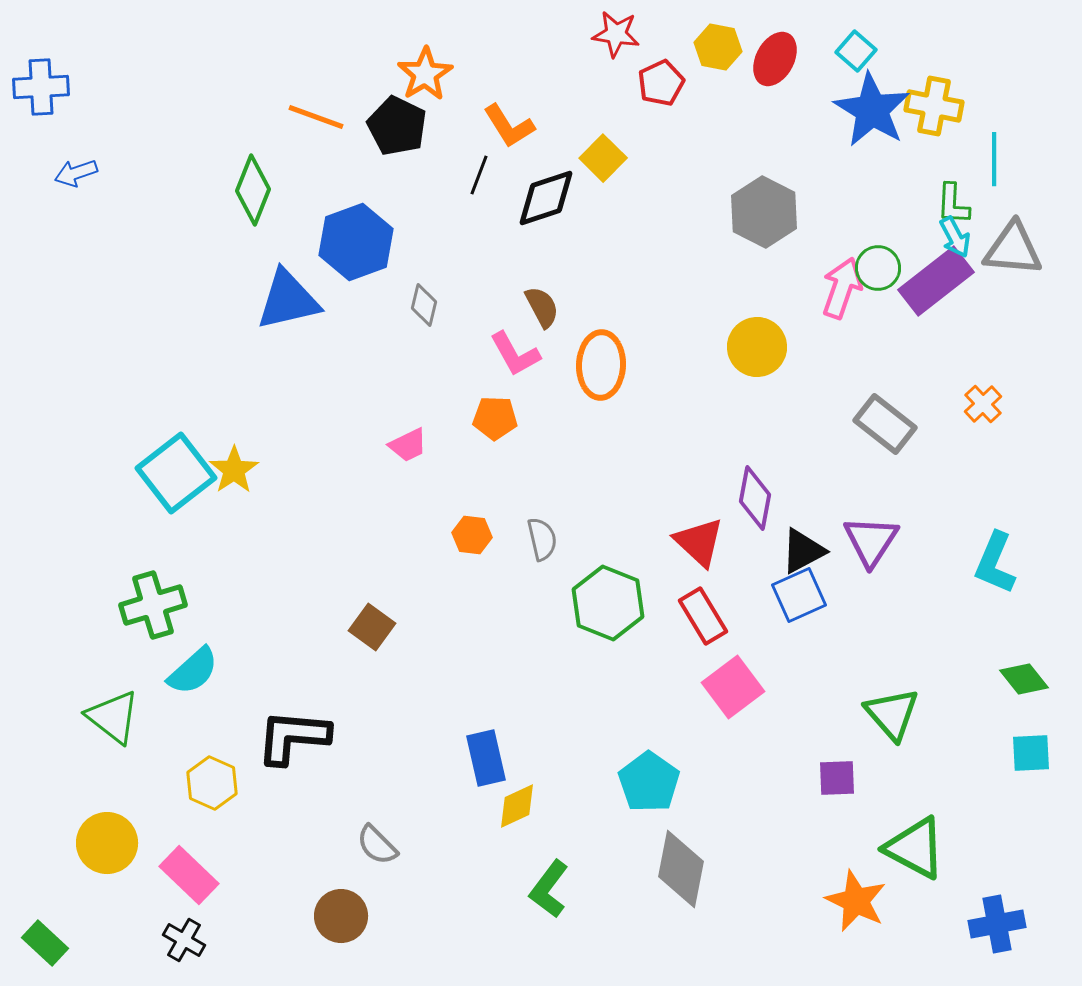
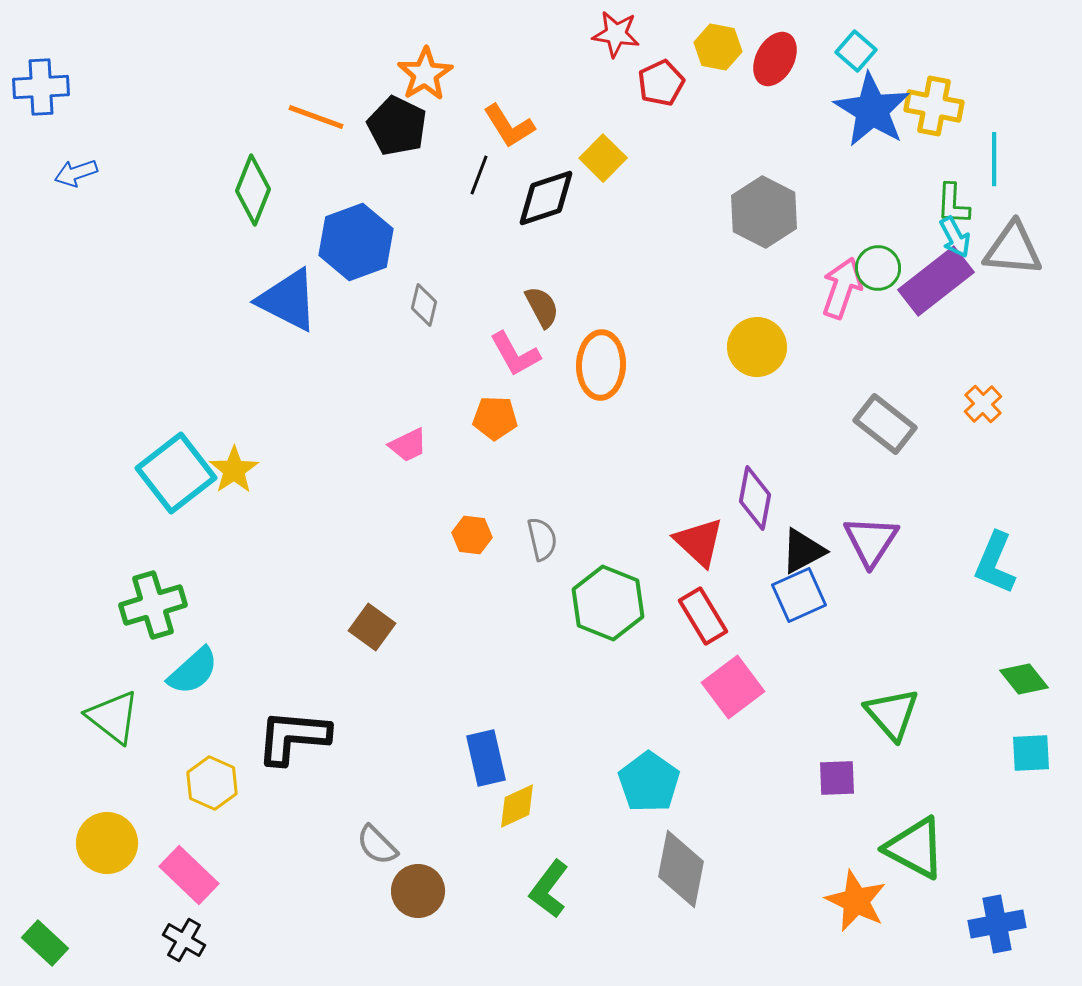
blue triangle at (288, 300): rotated 40 degrees clockwise
brown circle at (341, 916): moved 77 px right, 25 px up
